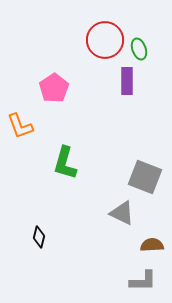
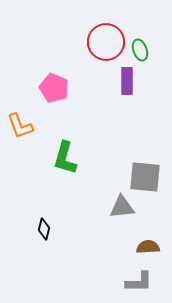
red circle: moved 1 px right, 2 px down
green ellipse: moved 1 px right, 1 px down
pink pentagon: rotated 16 degrees counterclockwise
green L-shape: moved 5 px up
gray square: rotated 16 degrees counterclockwise
gray triangle: moved 6 px up; rotated 32 degrees counterclockwise
black diamond: moved 5 px right, 8 px up
brown semicircle: moved 4 px left, 2 px down
gray L-shape: moved 4 px left, 1 px down
